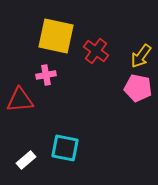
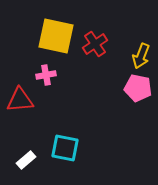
red cross: moved 1 px left, 7 px up; rotated 20 degrees clockwise
yellow arrow: rotated 15 degrees counterclockwise
